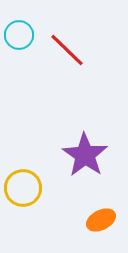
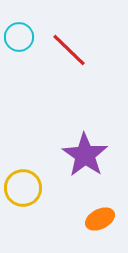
cyan circle: moved 2 px down
red line: moved 2 px right
orange ellipse: moved 1 px left, 1 px up
